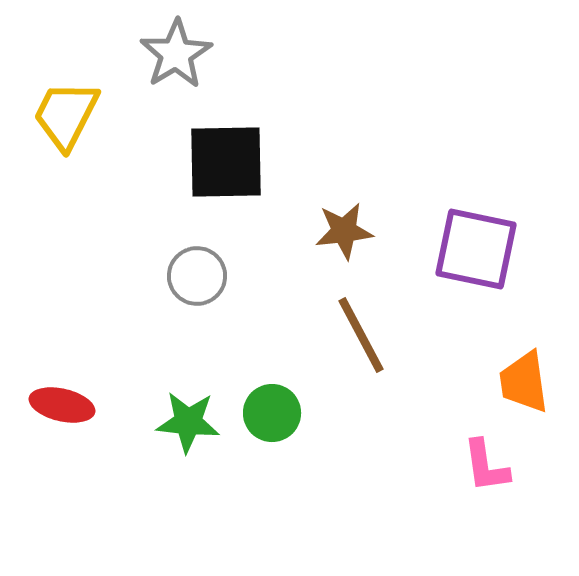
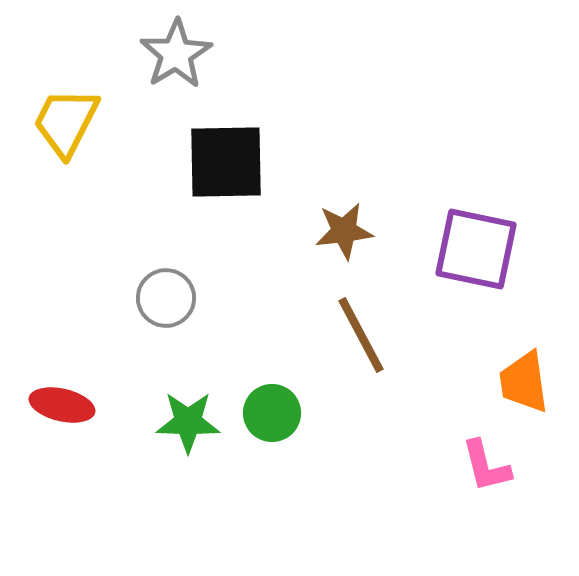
yellow trapezoid: moved 7 px down
gray circle: moved 31 px left, 22 px down
green star: rotated 4 degrees counterclockwise
pink L-shape: rotated 6 degrees counterclockwise
